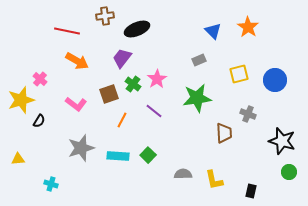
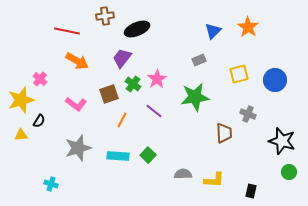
blue triangle: rotated 30 degrees clockwise
green star: moved 2 px left, 1 px up
gray star: moved 3 px left
yellow triangle: moved 3 px right, 24 px up
yellow L-shape: rotated 75 degrees counterclockwise
